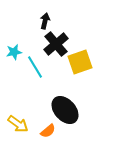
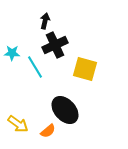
black cross: moved 1 px left, 1 px down; rotated 15 degrees clockwise
cyan star: moved 2 px left, 1 px down; rotated 14 degrees clockwise
yellow square: moved 5 px right, 7 px down; rotated 35 degrees clockwise
